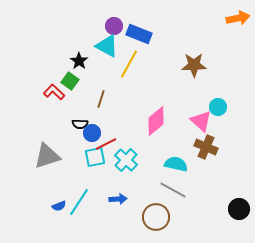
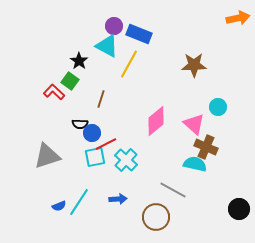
pink triangle: moved 7 px left, 3 px down
cyan semicircle: moved 19 px right
